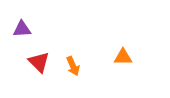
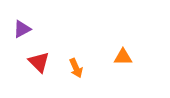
purple triangle: rotated 24 degrees counterclockwise
orange arrow: moved 3 px right, 2 px down
